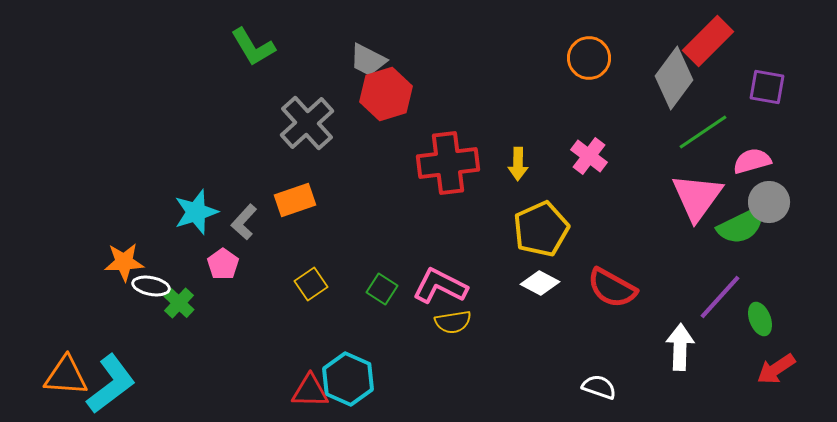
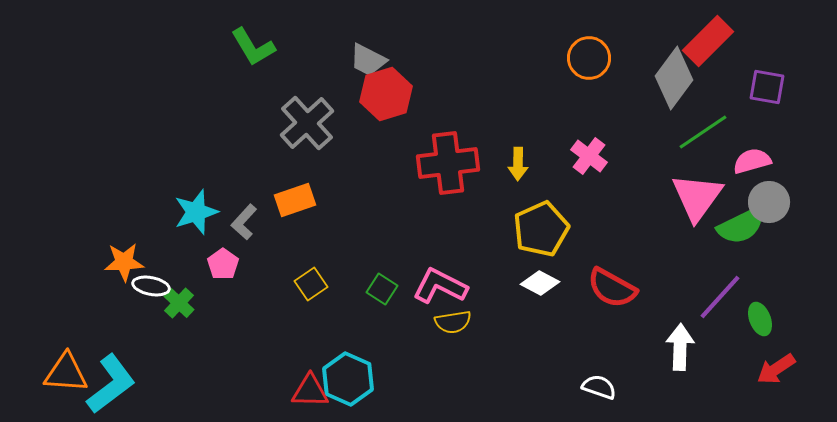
orange triangle: moved 3 px up
